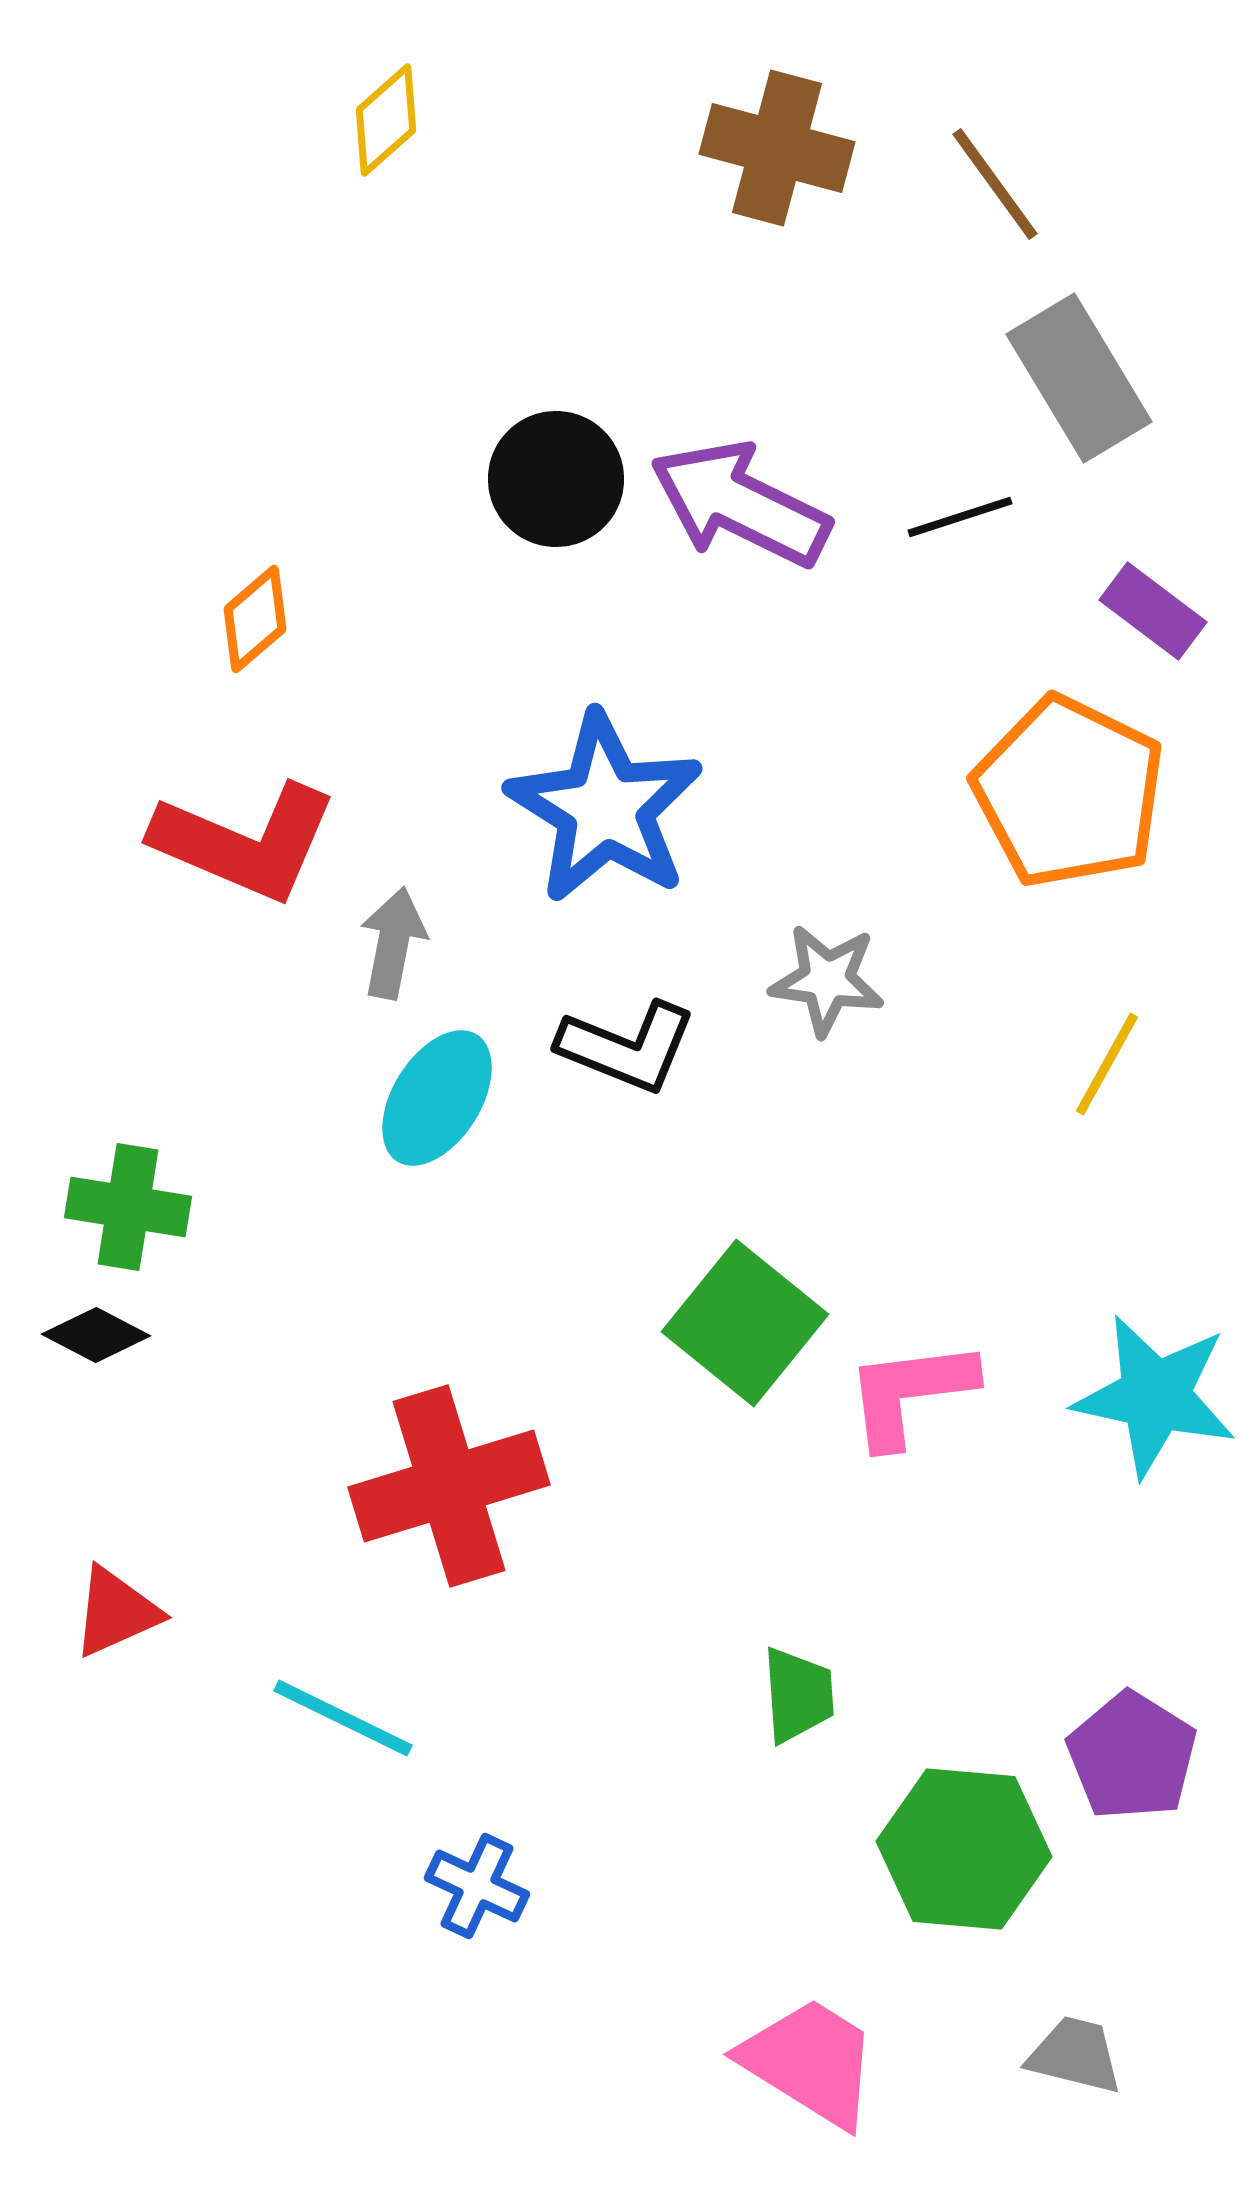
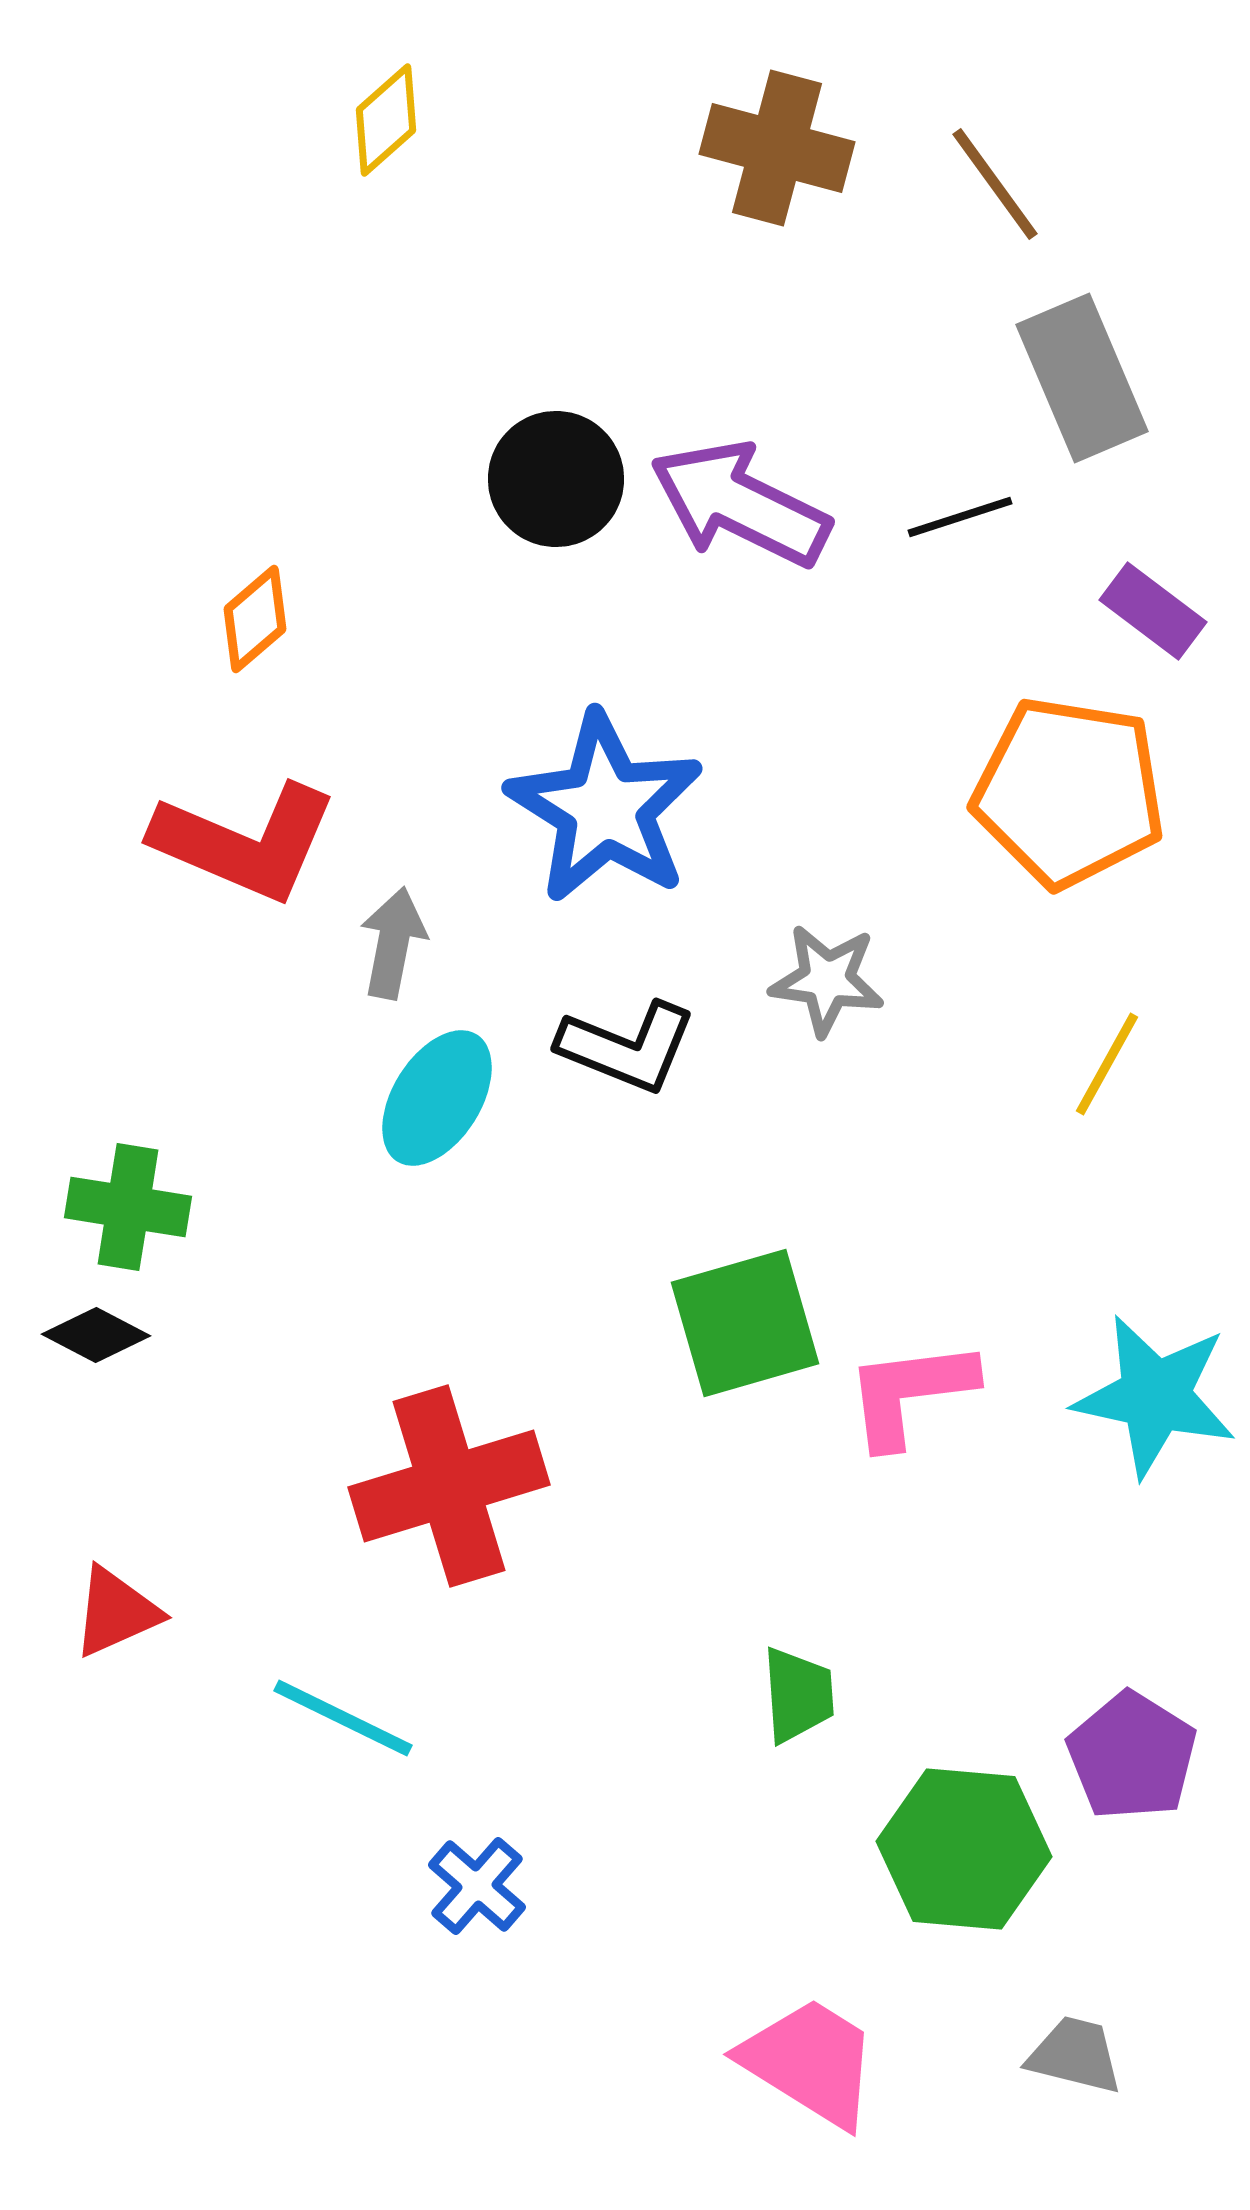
gray rectangle: moved 3 px right; rotated 8 degrees clockwise
orange pentagon: rotated 17 degrees counterclockwise
green square: rotated 35 degrees clockwise
blue cross: rotated 16 degrees clockwise
